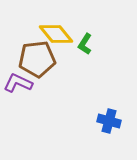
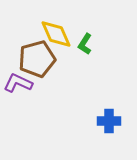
yellow diamond: rotated 16 degrees clockwise
brown pentagon: rotated 9 degrees counterclockwise
blue cross: rotated 15 degrees counterclockwise
